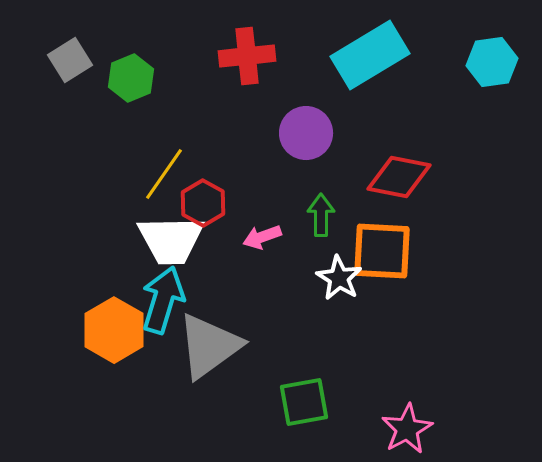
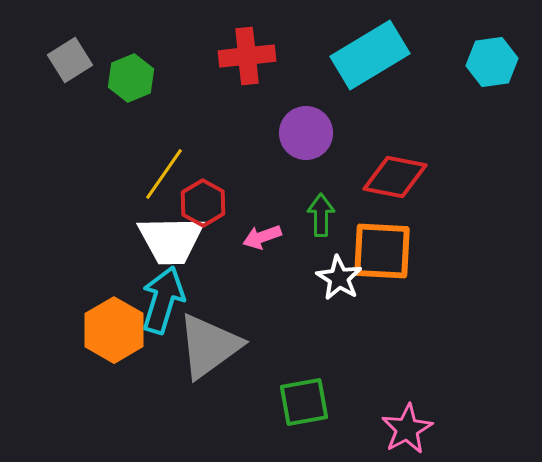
red diamond: moved 4 px left
